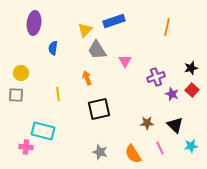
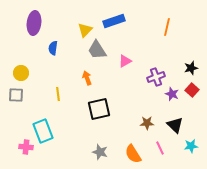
pink triangle: rotated 32 degrees clockwise
cyan rectangle: rotated 55 degrees clockwise
